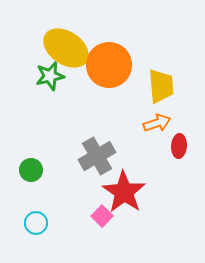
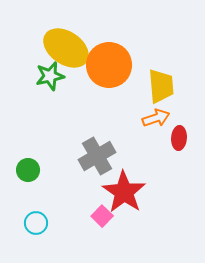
orange arrow: moved 1 px left, 5 px up
red ellipse: moved 8 px up
green circle: moved 3 px left
